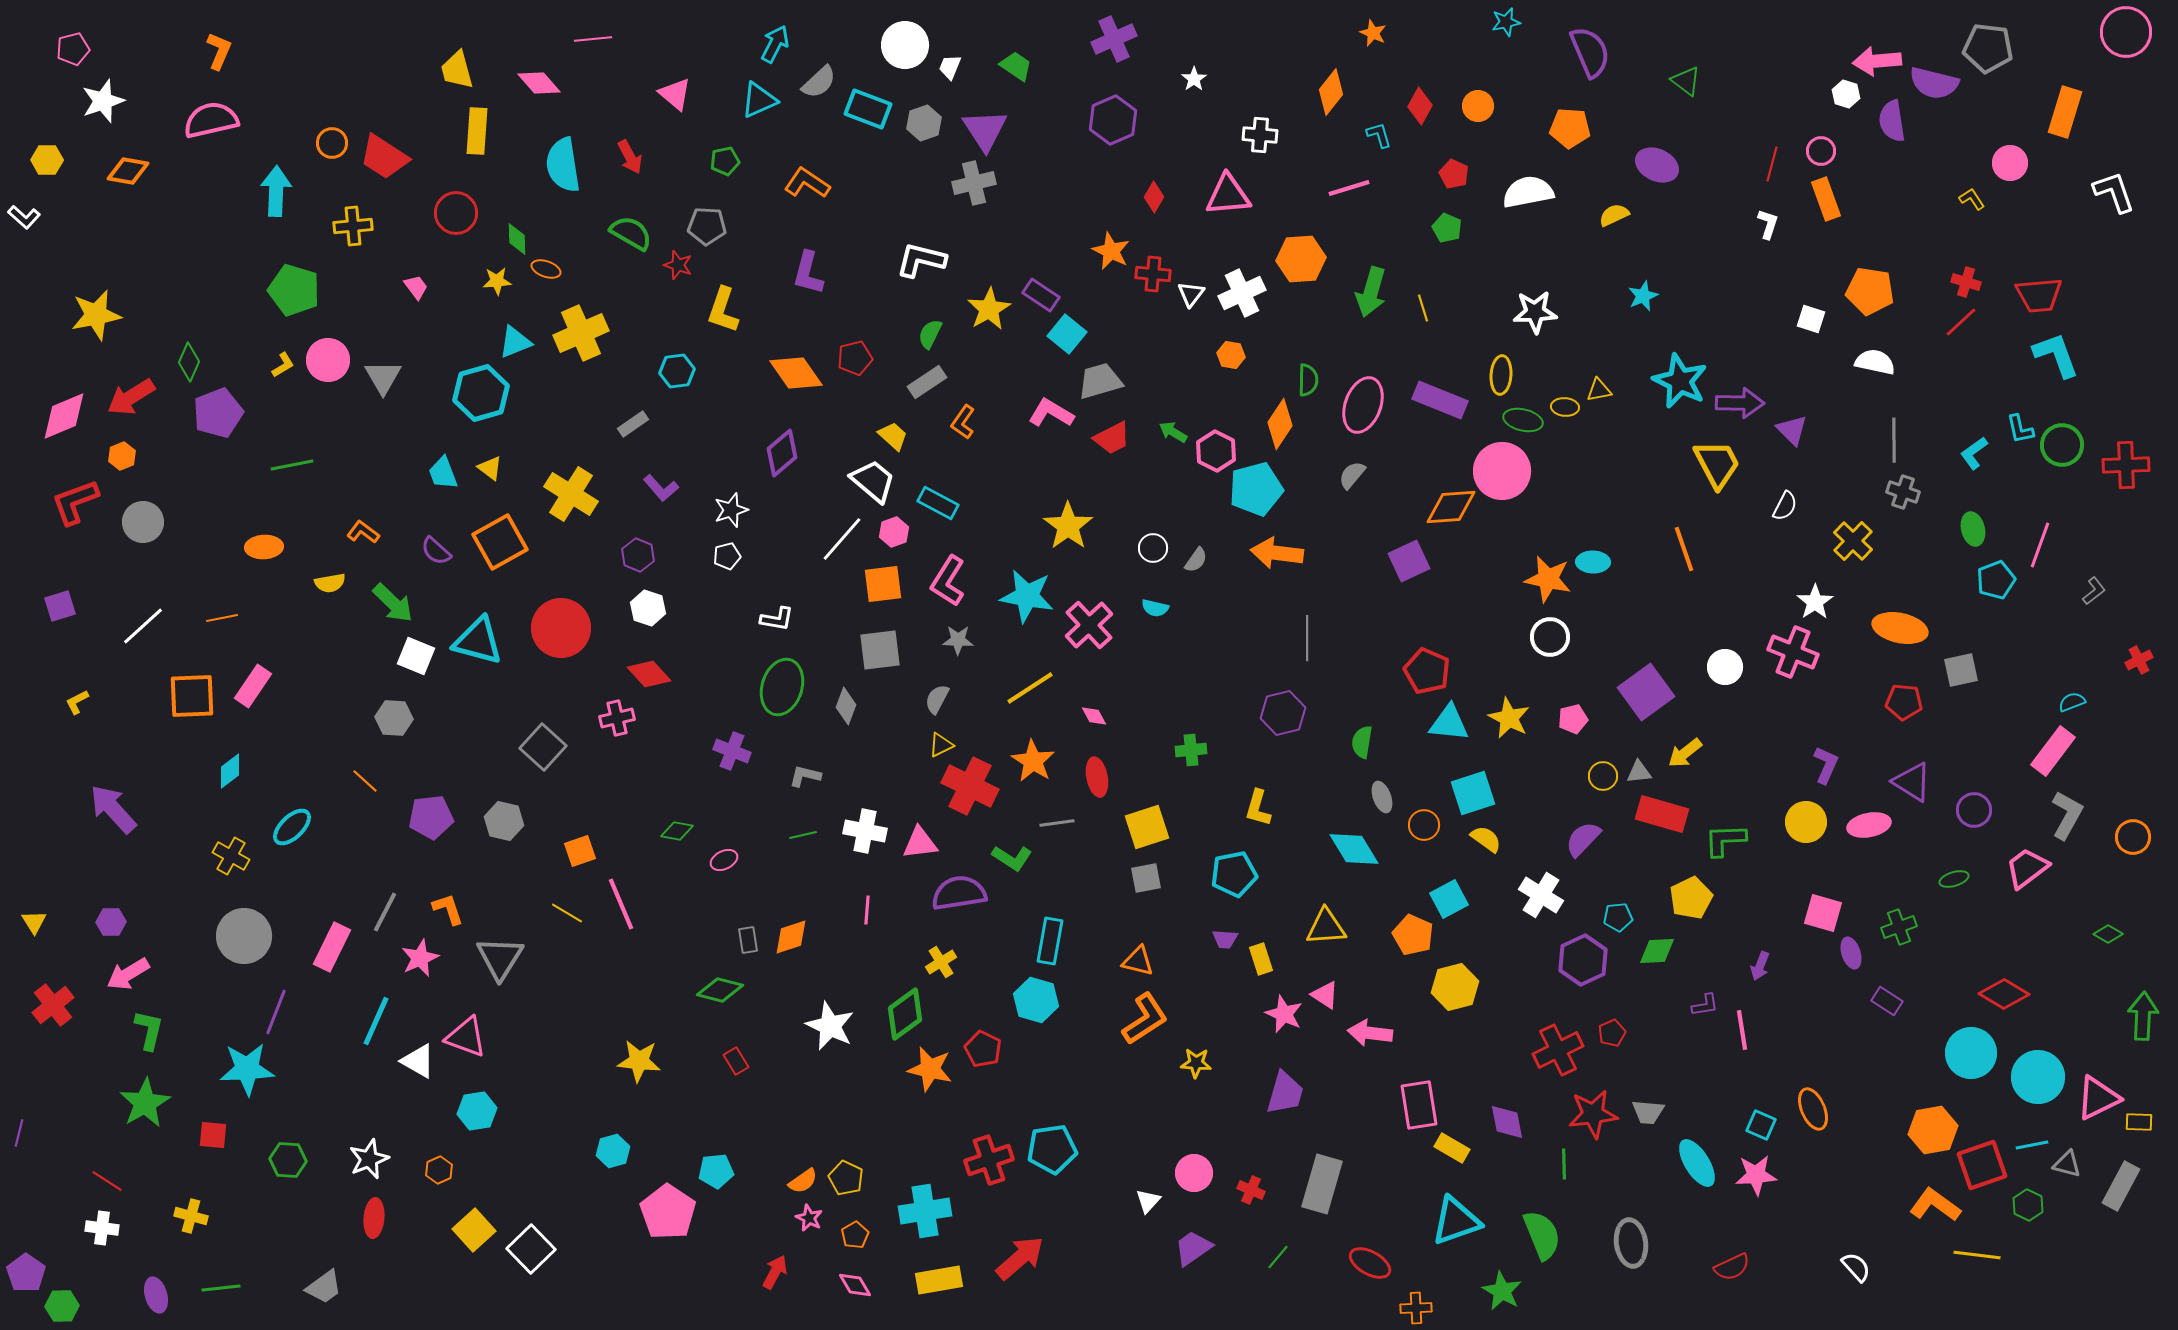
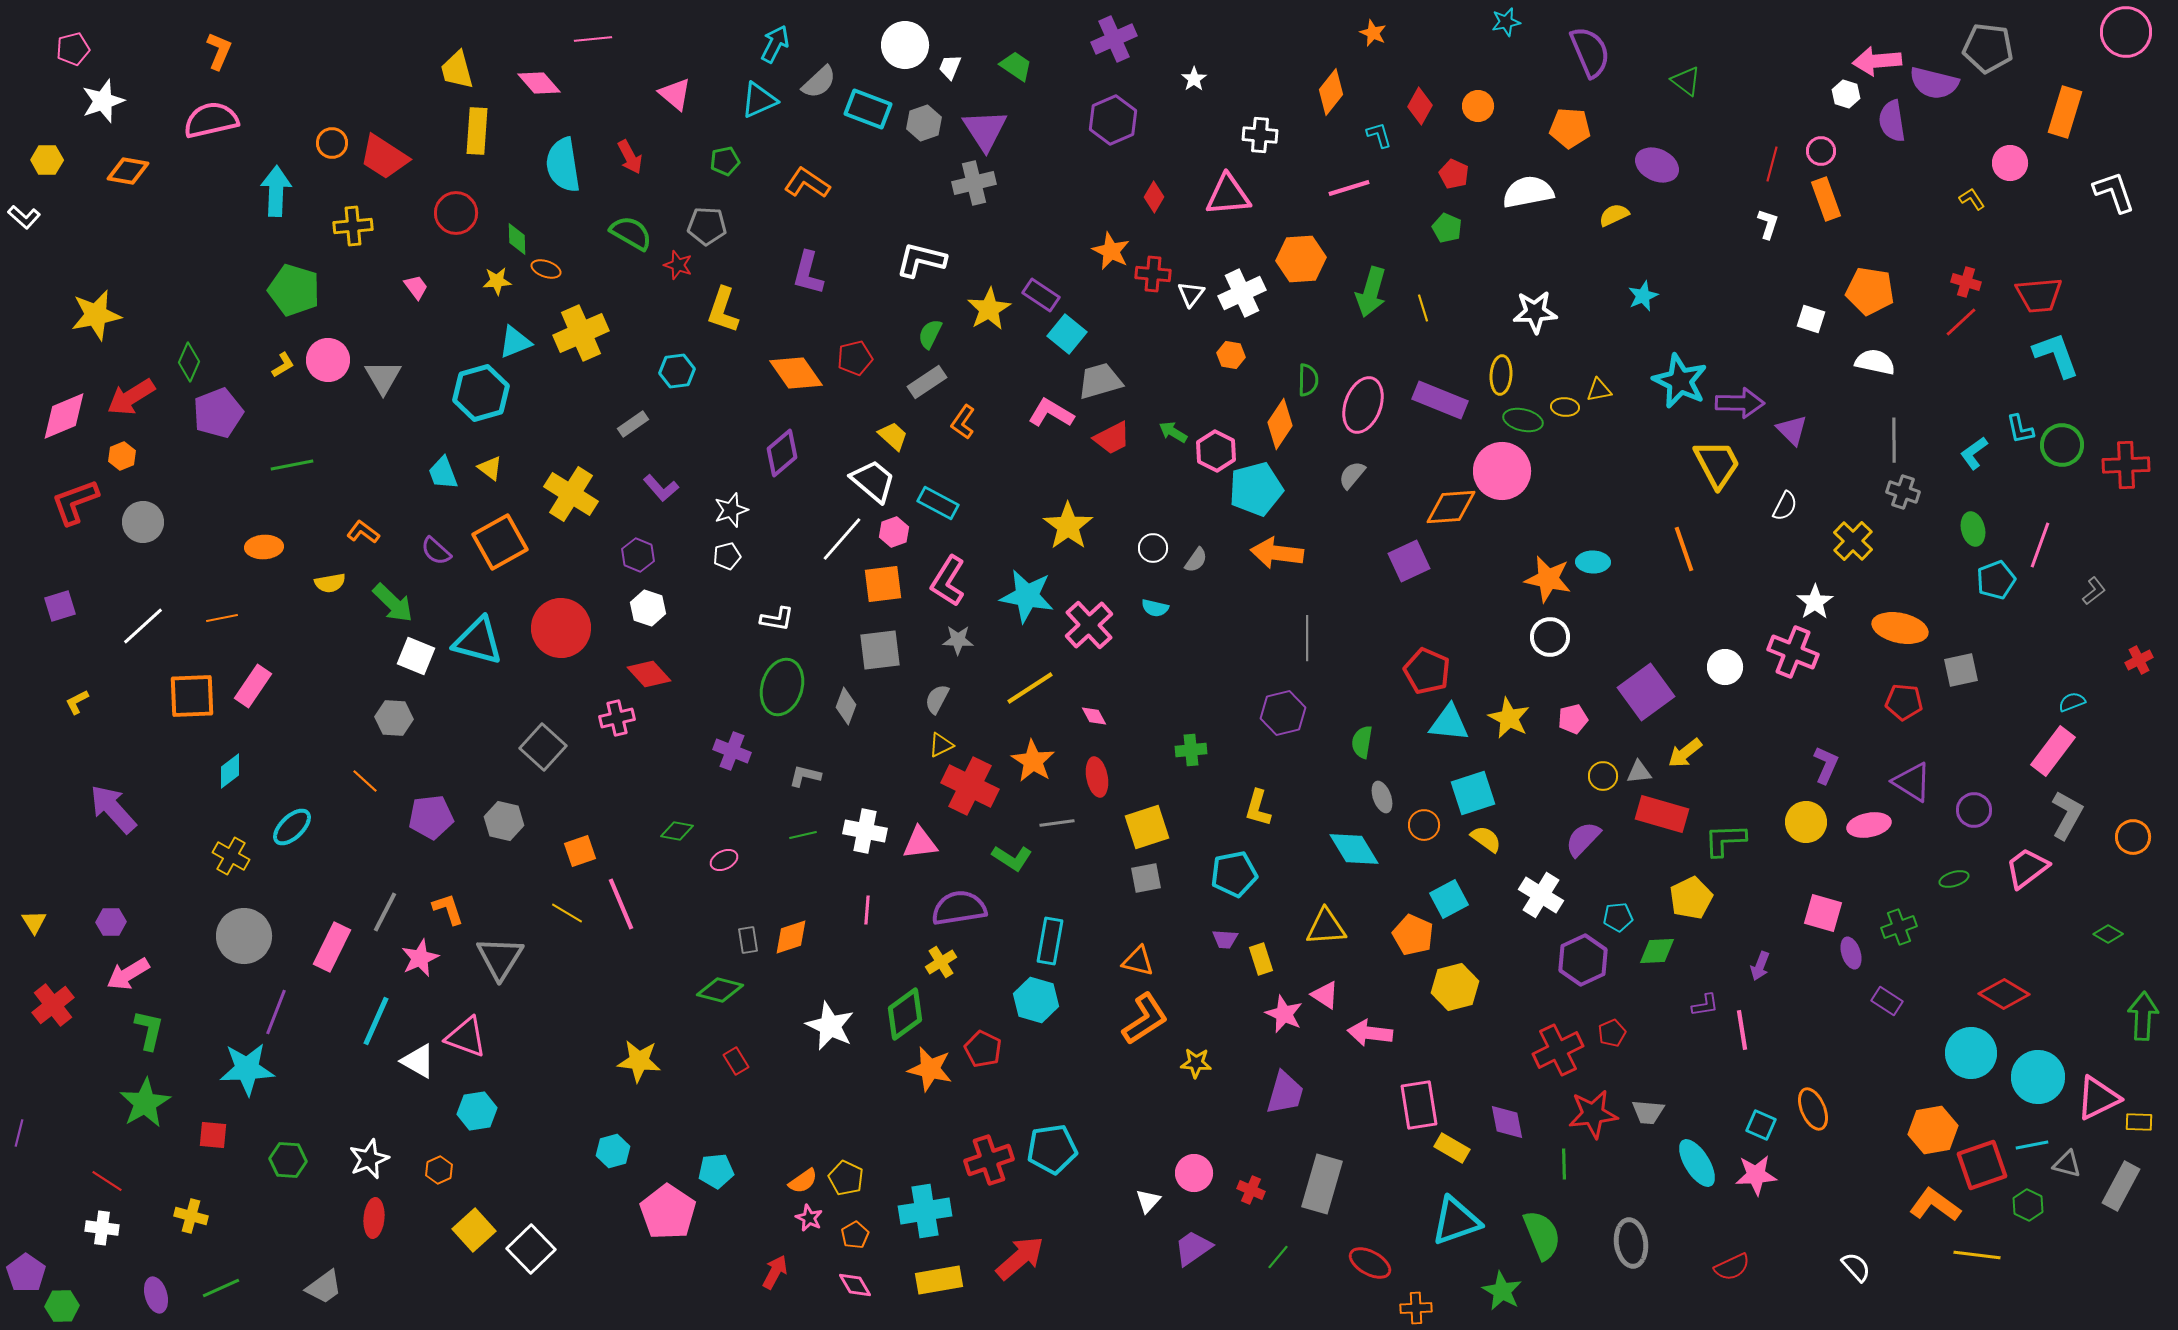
purple semicircle at (959, 893): moved 15 px down
green line at (221, 1288): rotated 18 degrees counterclockwise
